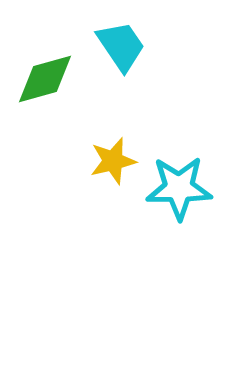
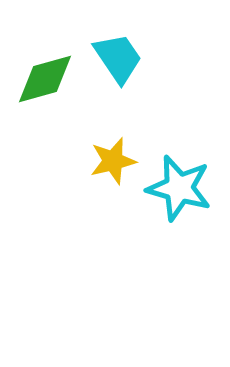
cyan trapezoid: moved 3 px left, 12 px down
cyan star: rotated 16 degrees clockwise
